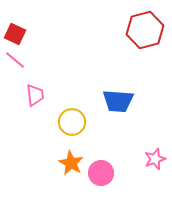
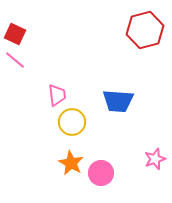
pink trapezoid: moved 22 px right
